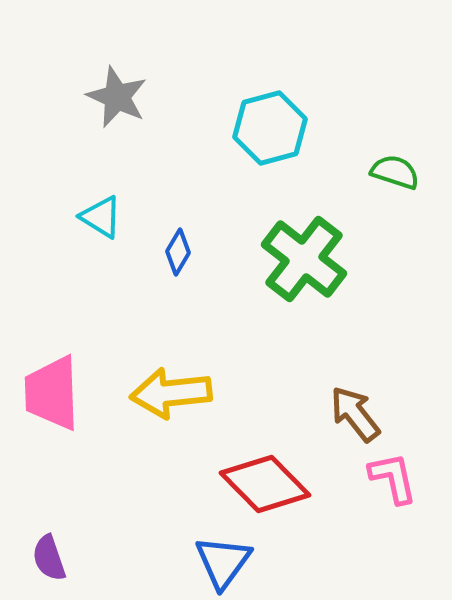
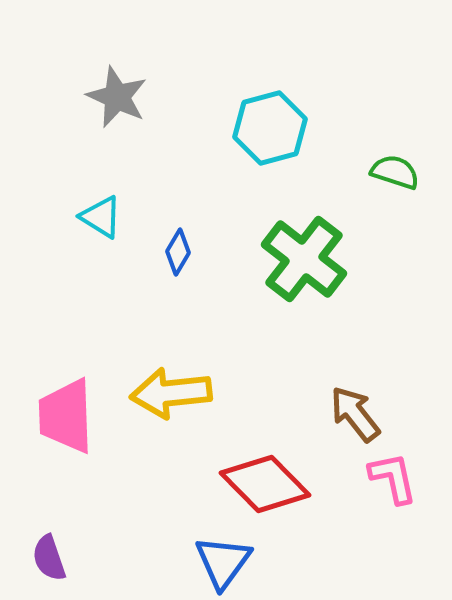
pink trapezoid: moved 14 px right, 23 px down
